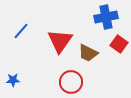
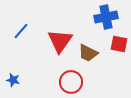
red square: rotated 24 degrees counterclockwise
blue star: rotated 16 degrees clockwise
